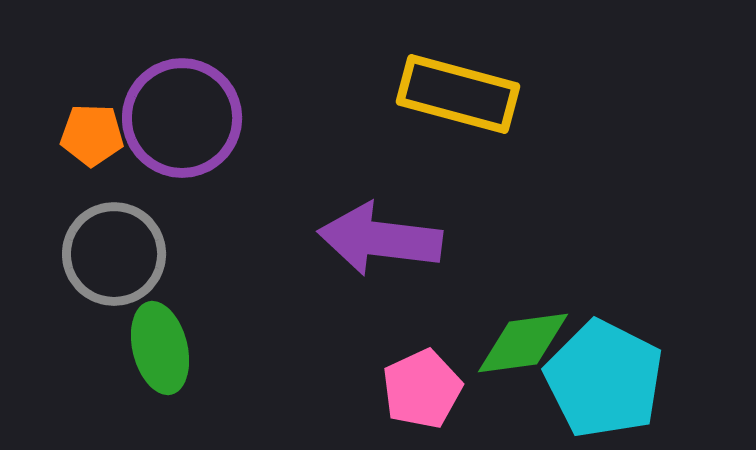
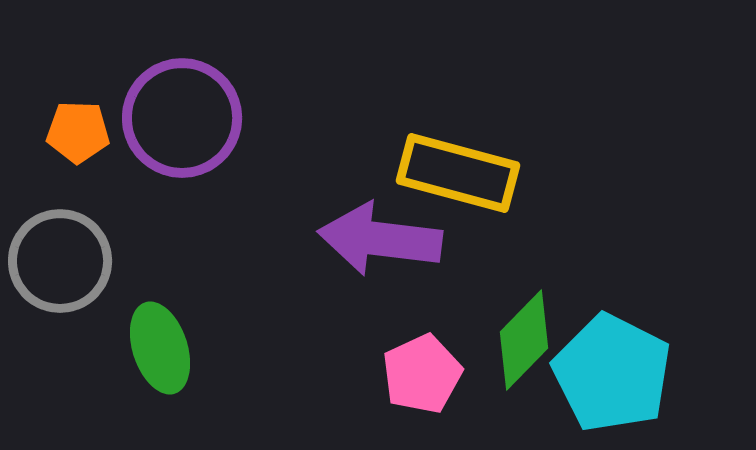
yellow rectangle: moved 79 px down
orange pentagon: moved 14 px left, 3 px up
gray circle: moved 54 px left, 7 px down
green diamond: moved 1 px right, 3 px up; rotated 38 degrees counterclockwise
green ellipse: rotated 4 degrees counterclockwise
cyan pentagon: moved 8 px right, 6 px up
pink pentagon: moved 15 px up
